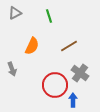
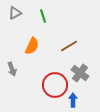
green line: moved 6 px left
